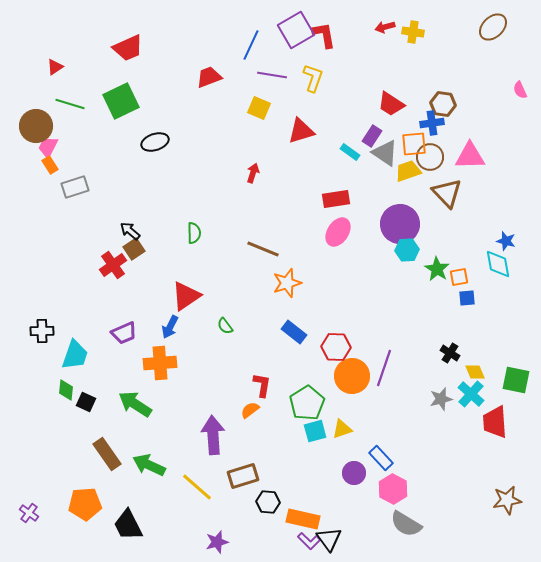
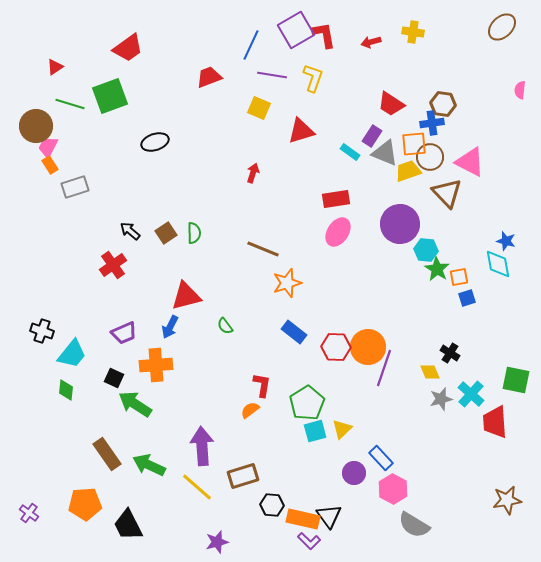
red arrow at (385, 27): moved 14 px left, 15 px down
brown ellipse at (493, 27): moved 9 px right
red trapezoid at (128, 48): rotated 12 degrees counterclockwise
pink semicircle at (520, 90): rotated 30 degrees clockwise
green square at (121, 101): moved 11 px left, 5 px up; rotated 6 degrees clockwise
gray triangle at (385, 153): rotated 12 degrees counterclockwise
pink triangle at (470, 156): moved 6 px down; rotated 28 degrees clockwise
brown square at (134, 249): moved 32 px right, 16 px up
cyan hexagon at (407, 250): moved 19 px right; rotated 10 degrees clockwise
red triangle at (186, 296): rotated 20 degrees clockwise
blue square at (467, 298): rotated 12 degrees counterclockwise
black cross at (42, 331): rotated 20 degrees clockwise
cyan trapezoid at (75, 355): moved 3 px left, 1 px up; rotated 20 degrees clockwise
orange cross at (160, 363): moved 4 px left, 2 px down
yellow diamond at (475, 372): moved 45 px left
orange circle at (352, 376): moved 16 px right, 29 px up
black square at (86, 402): moved 28 px right, 24 px up
yellow triangle at (342, 429): rotated 25 degrees counterclockwise
purple arrow at (213, 435): moved 11 px left, 11 px down
black hexagon at (268, 502): moved 4 px right, 3 px down
gray semicircle at (406, 524): moved 8 px right, 1 px down
black triangle at (329, 539): moved 23 px up
